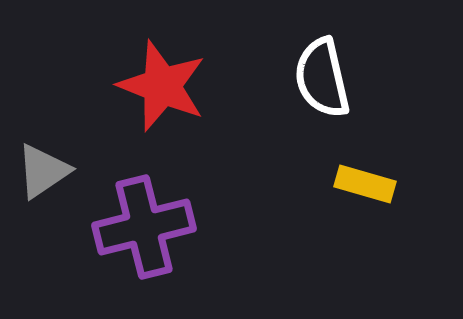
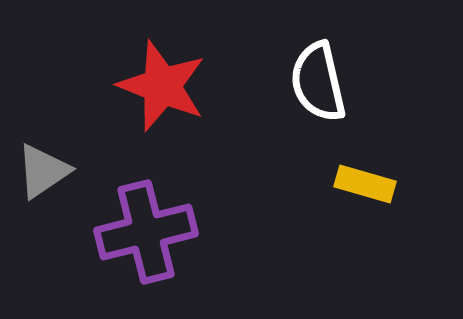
white semicircle: moved 4 px left, 4 px down
purple cross: moved 2 px right, 5 px down
